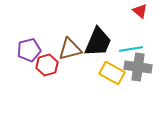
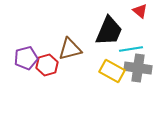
black trapezoid: moved 11 px right, 11 px up
purple pentagon: moved 3 px left, 8 px down
gray cross: moved 1 px down
yellow rectangle: moved 2 px up
